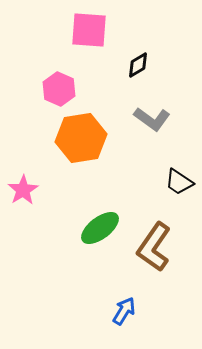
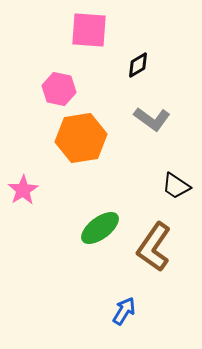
pink hexagon: rotated 12 degrees counterclockwise
black trapezoid: moved 3 px left, 4 px down
